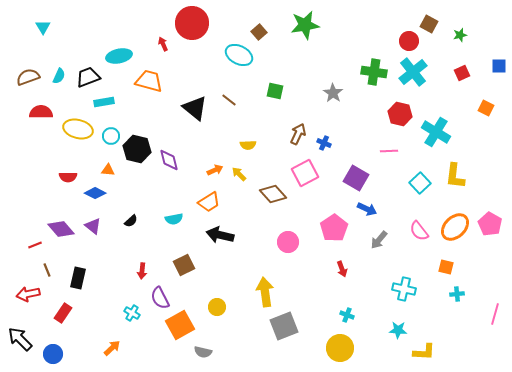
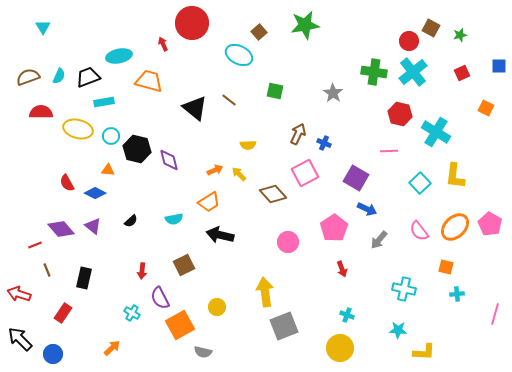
brown square at (429, 24): moved 2 px right, 4 px down
red semicircle at (68, 177): moved 1 px left, 6 px down; rotated 60 degrees clockwise
black rectangle at (78, 278): moved 6 px right
red arrow at (28, 294): moved 9 px left; rotated 30 degrees clockwise
